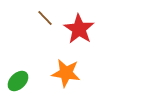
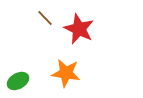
red star: rotated 8 degrees counterclockwise
green ellipse: rotated 15 degrees clockwise
